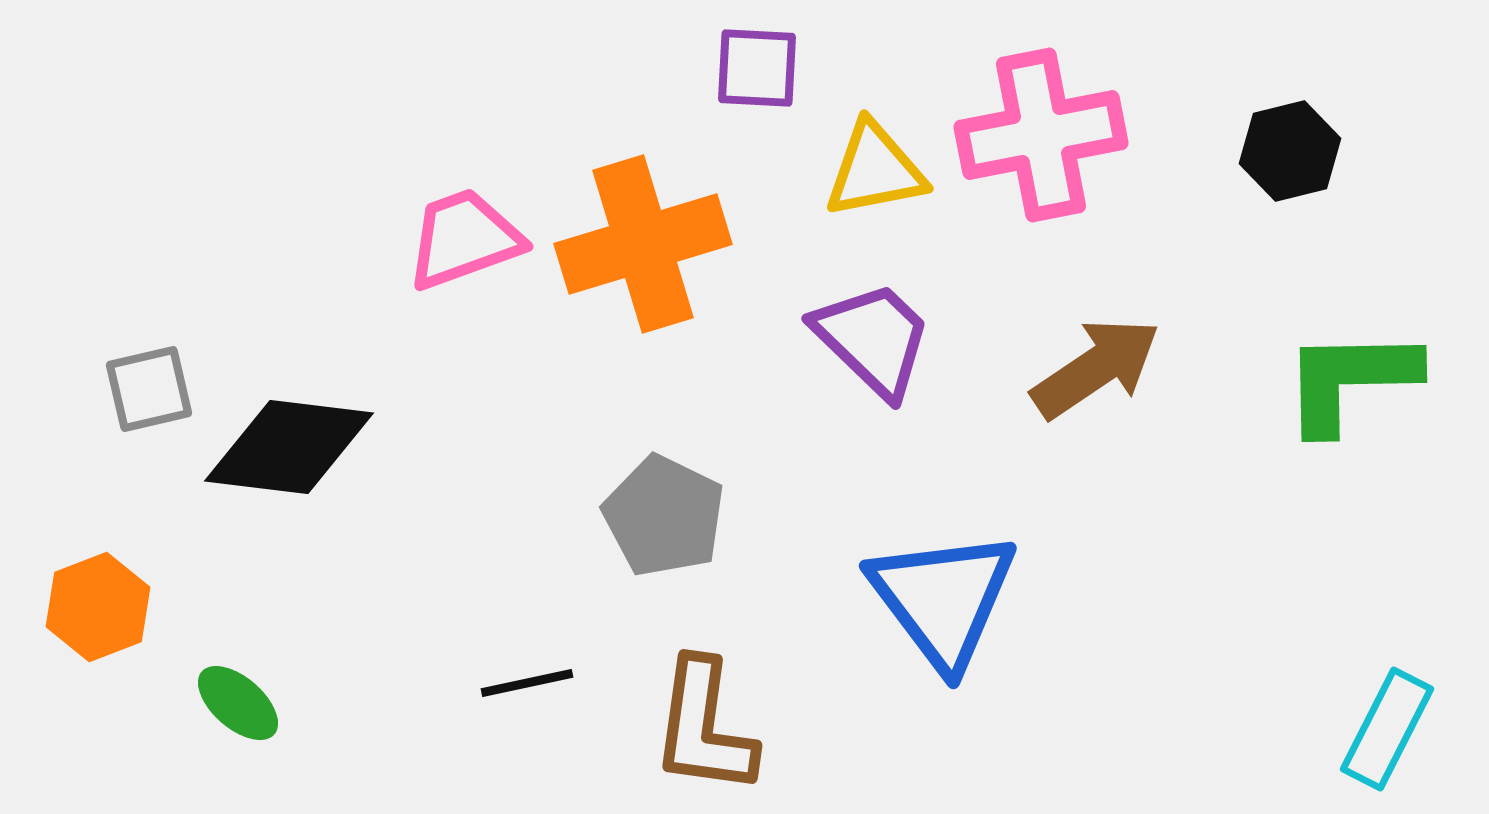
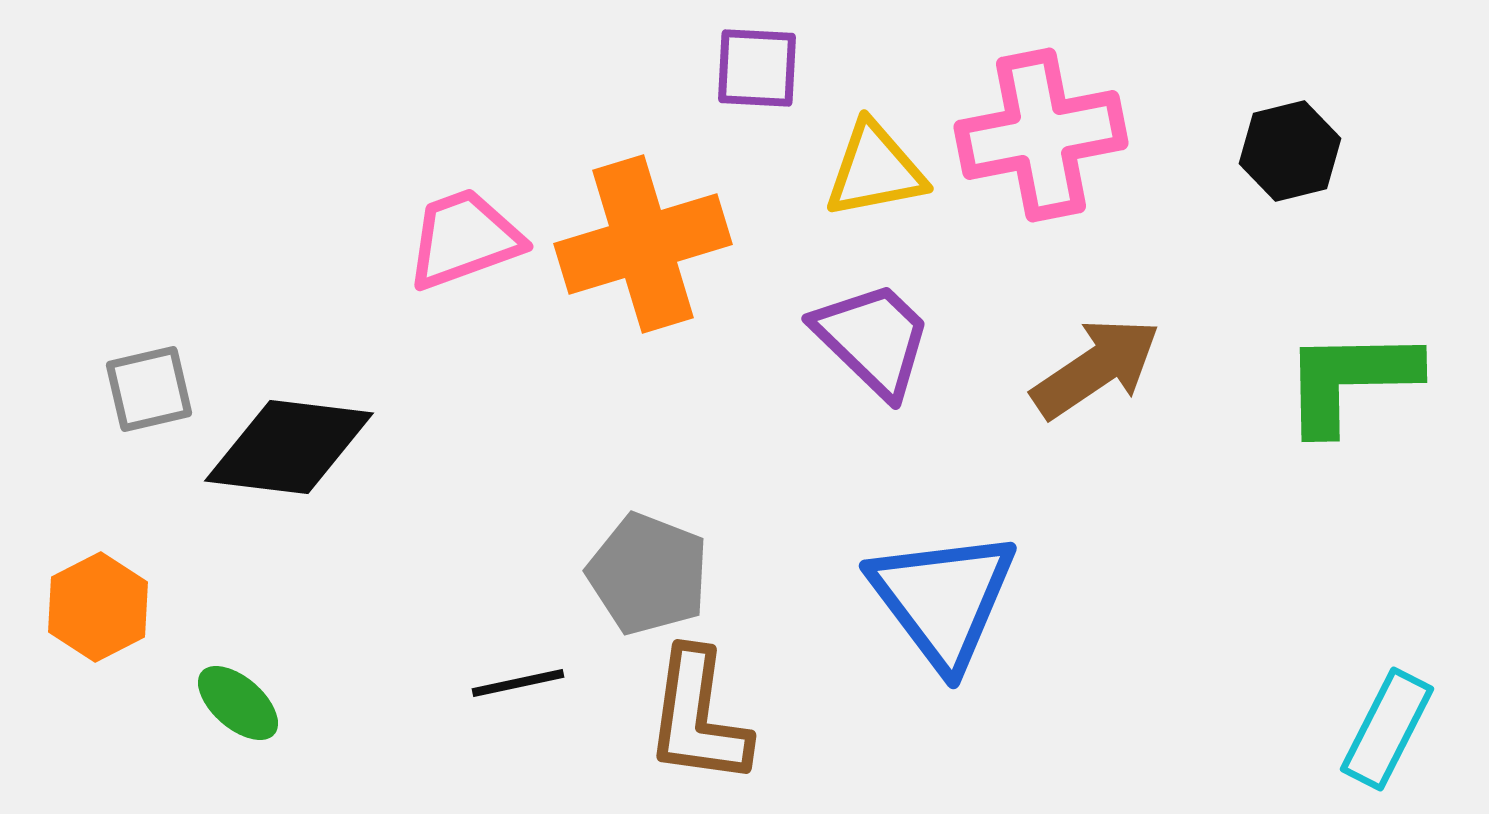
gray pentagon: moved 16 px left, 58 px down; rotated 5 degrees counterclockwise
orange hexagon: rotated 6 degrees counterclockwise
black line: moved 9 px left
brown L-shape: moved 6 px left, 10 px up
